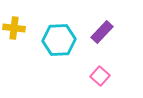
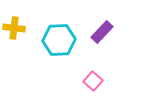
pink square: moved 7 px left, 5 px down
